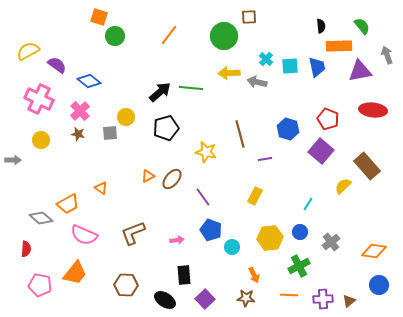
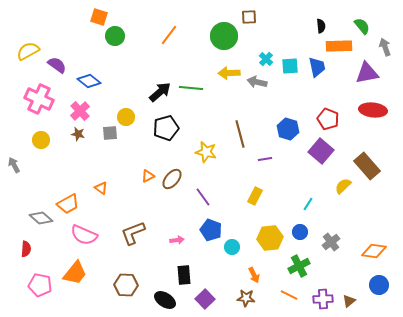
gray arrow at (387, 55): moved 2 px left, 8 px up
purple triangle at (360, 71): moved 7 px right, 2 px down
gray arrow at (13, 160): moved 1 px right, 5 px down; rotated 119 degrees counterclockwise
orange line at (289, 295): rotated 24 degrees clockwise
